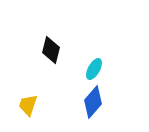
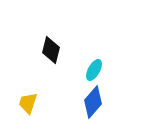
cyan ellipse: moved 1 px down
yellow trapezoid: moved 2 px up
